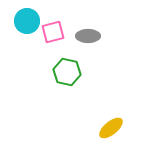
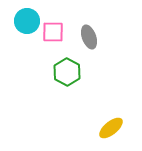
pink square: rotated 15 degrees clockwise
gray ellipse: moved 1 px right, 1 px down; rotated 70 degrees clockwise
green hexagon: rotated 16 degrees clockwise
